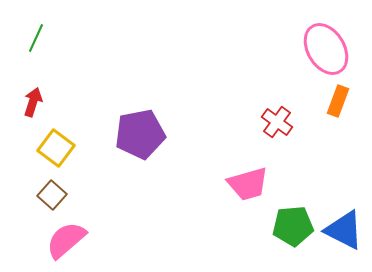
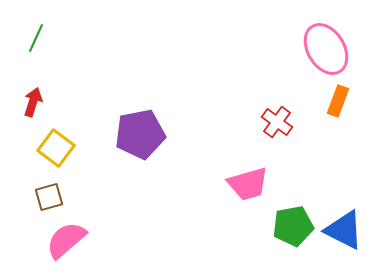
brown square: moved 3 px left, 2 px down; rotated 32 degrees clockwise
green pentagon: rotated 6 degrees counterclockwise
